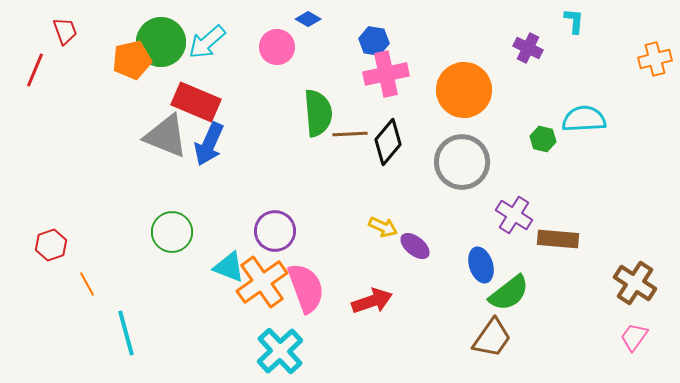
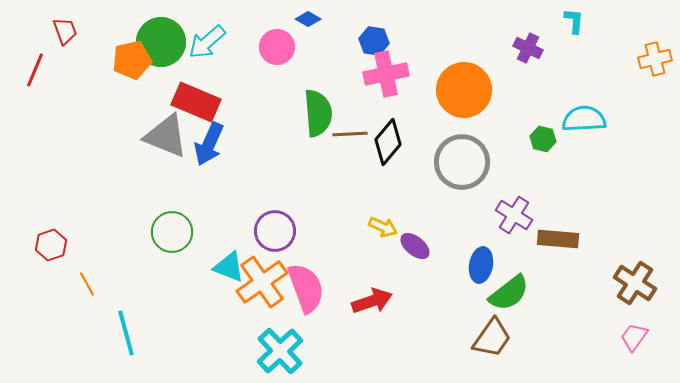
blue ellipse at (481, 265): rotated 28 degrees clockwise
